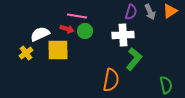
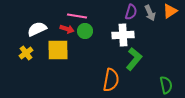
gray arrow: moved 1 px down
white semicircle: moved 3 px left, 5 px up
